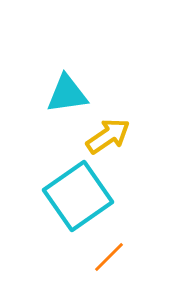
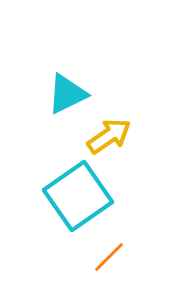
cyan triangle: rotated 18 degrees counterclockwise
yellow arrow: moved 1 px right
